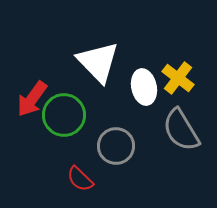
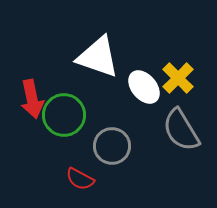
white triangle: moved 5 px up; rotated 27 degrees counterclockwise
yellow cross: rotated 8 degrees clockwise
white ellipse: rotated 28 degrees counterclockwise
red arrow: rotated 48 degrees counterclockwise
gray circle: moved 4 px left
red semicircle: rotated 16 degrees counterclockwise
